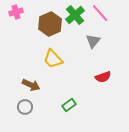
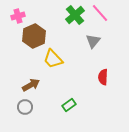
pink cross: moved 2 px right, 4 px down
brown hexagon: moved 16 px left, 12 px down
red semicircle: rotated 112 degrees clockwise
brown arrow: rotated 54 degrees counterclockwise
